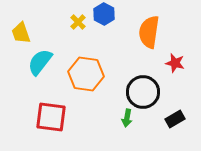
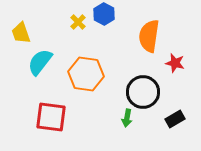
orange semicircle: moved 4 px down
